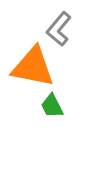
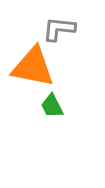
gray L-shape: rotated 56 degrees clockwise
